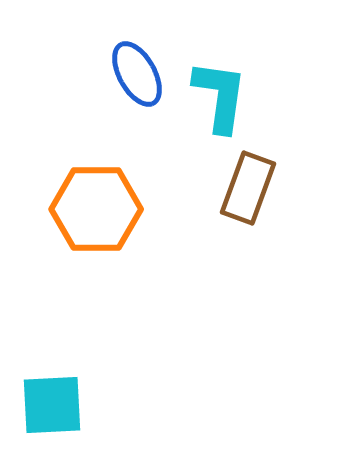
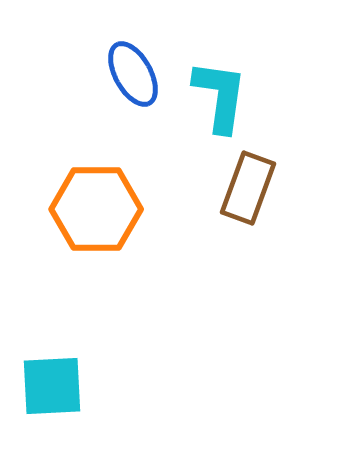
blue ellipse: moved 4 px left
cyan square: moved 19 px up
